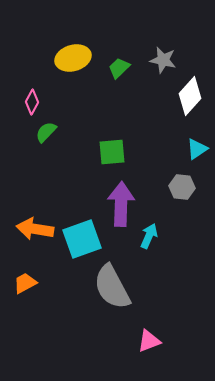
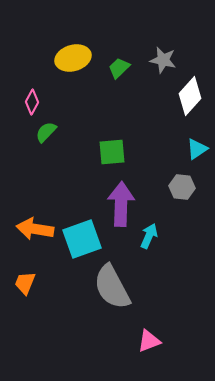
orange trapezoid: rotated 40 degrees counterclockwise
